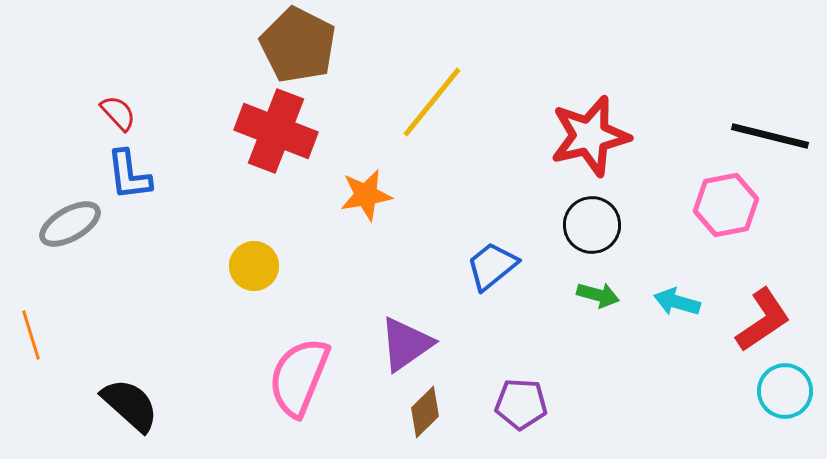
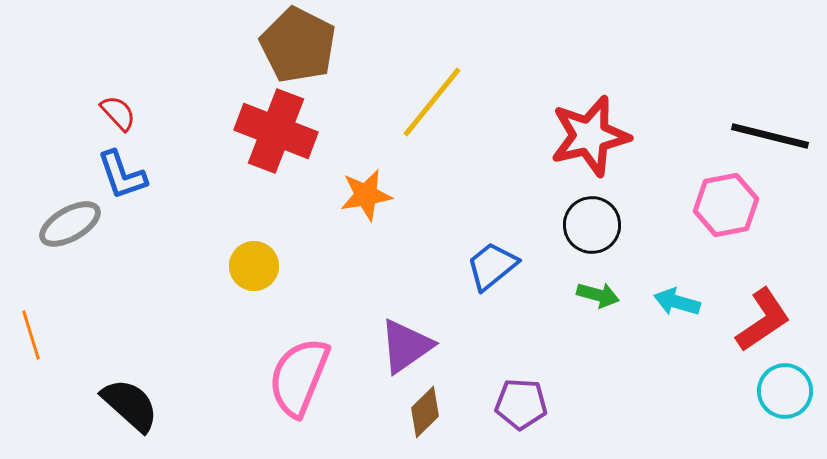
blue L-shape: moved 7 px left; rotated 12 degrees counterclockwise
purple triangle: moved 2 px down
